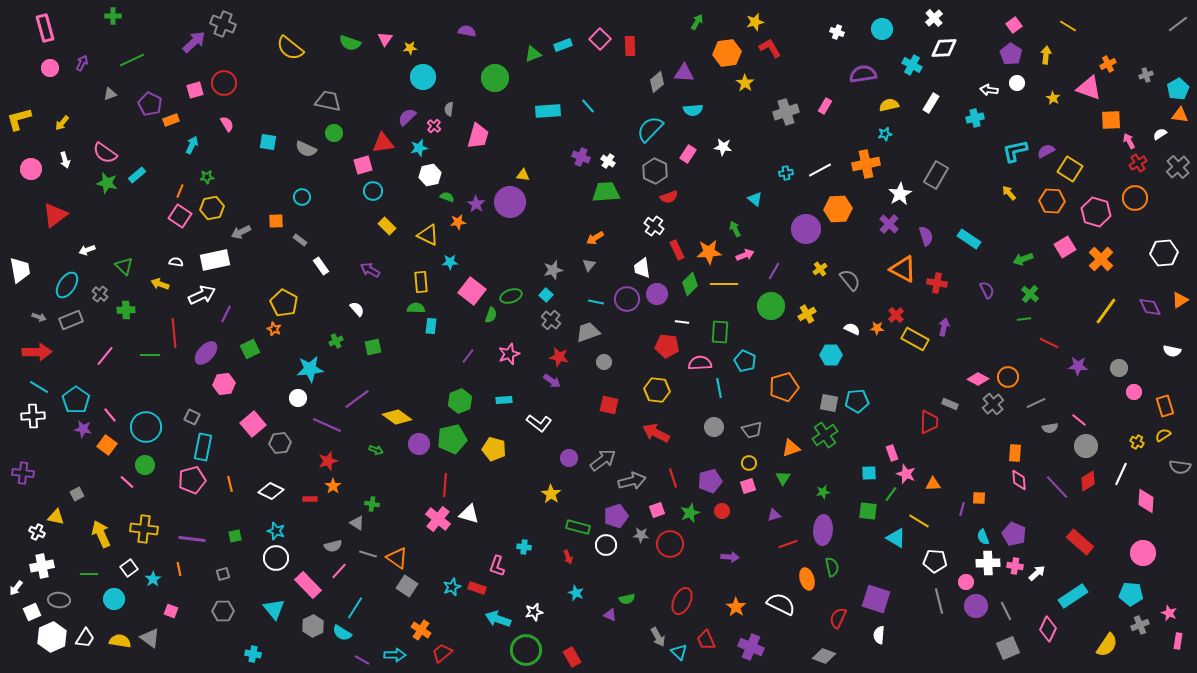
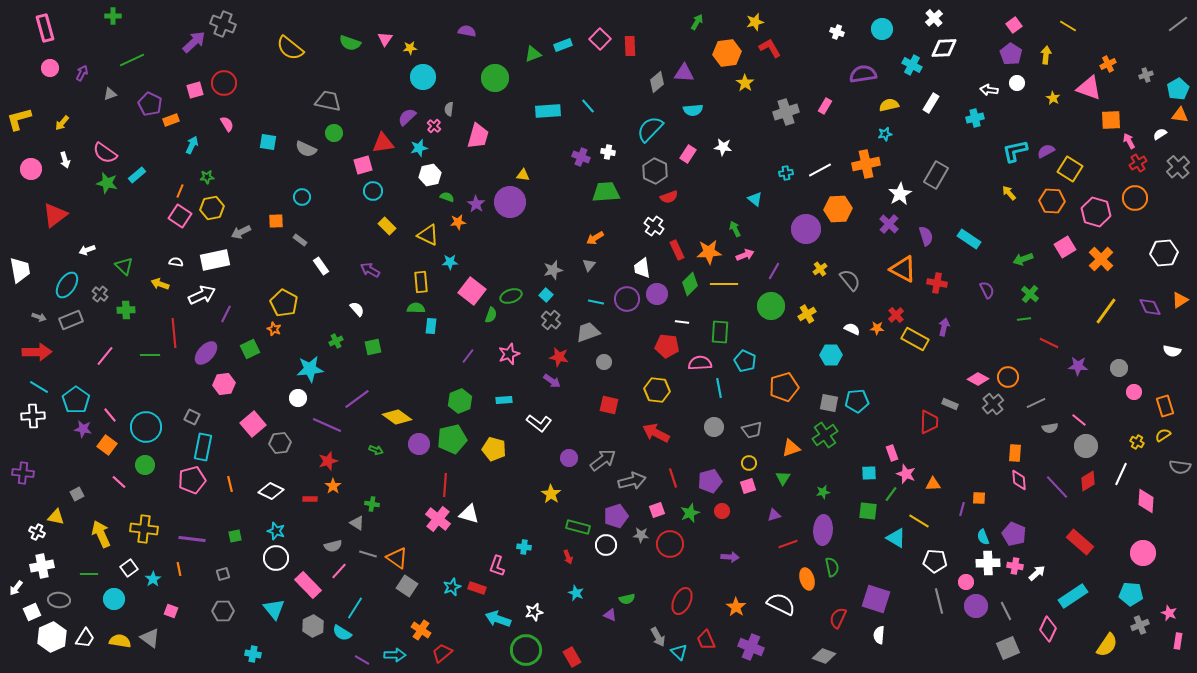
purple arrow at (82, 63): moved 10 px down
white cross at (608, 161): moved 9 px up; rotated 24 degrees counterclockwise
pink line at (127, 482): moved 8 px left
